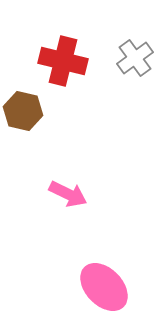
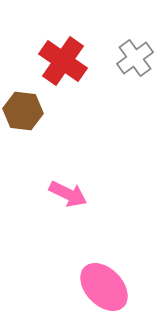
red cross: rotated 21 degrees clockwise
brown hexagon: rotated 6 degrees counterclockwise
